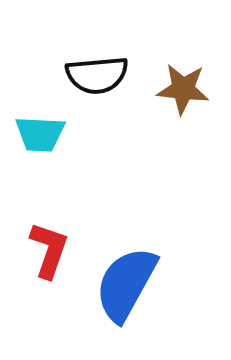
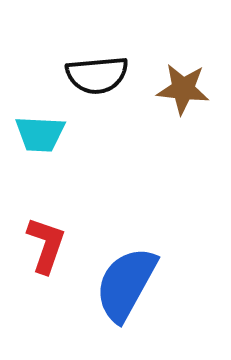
red L-shape: moved 3 px left, 5 px up
